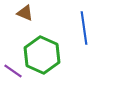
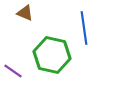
green hexagon: moved 10 px right; rotated 12 degrees counterclockwise
